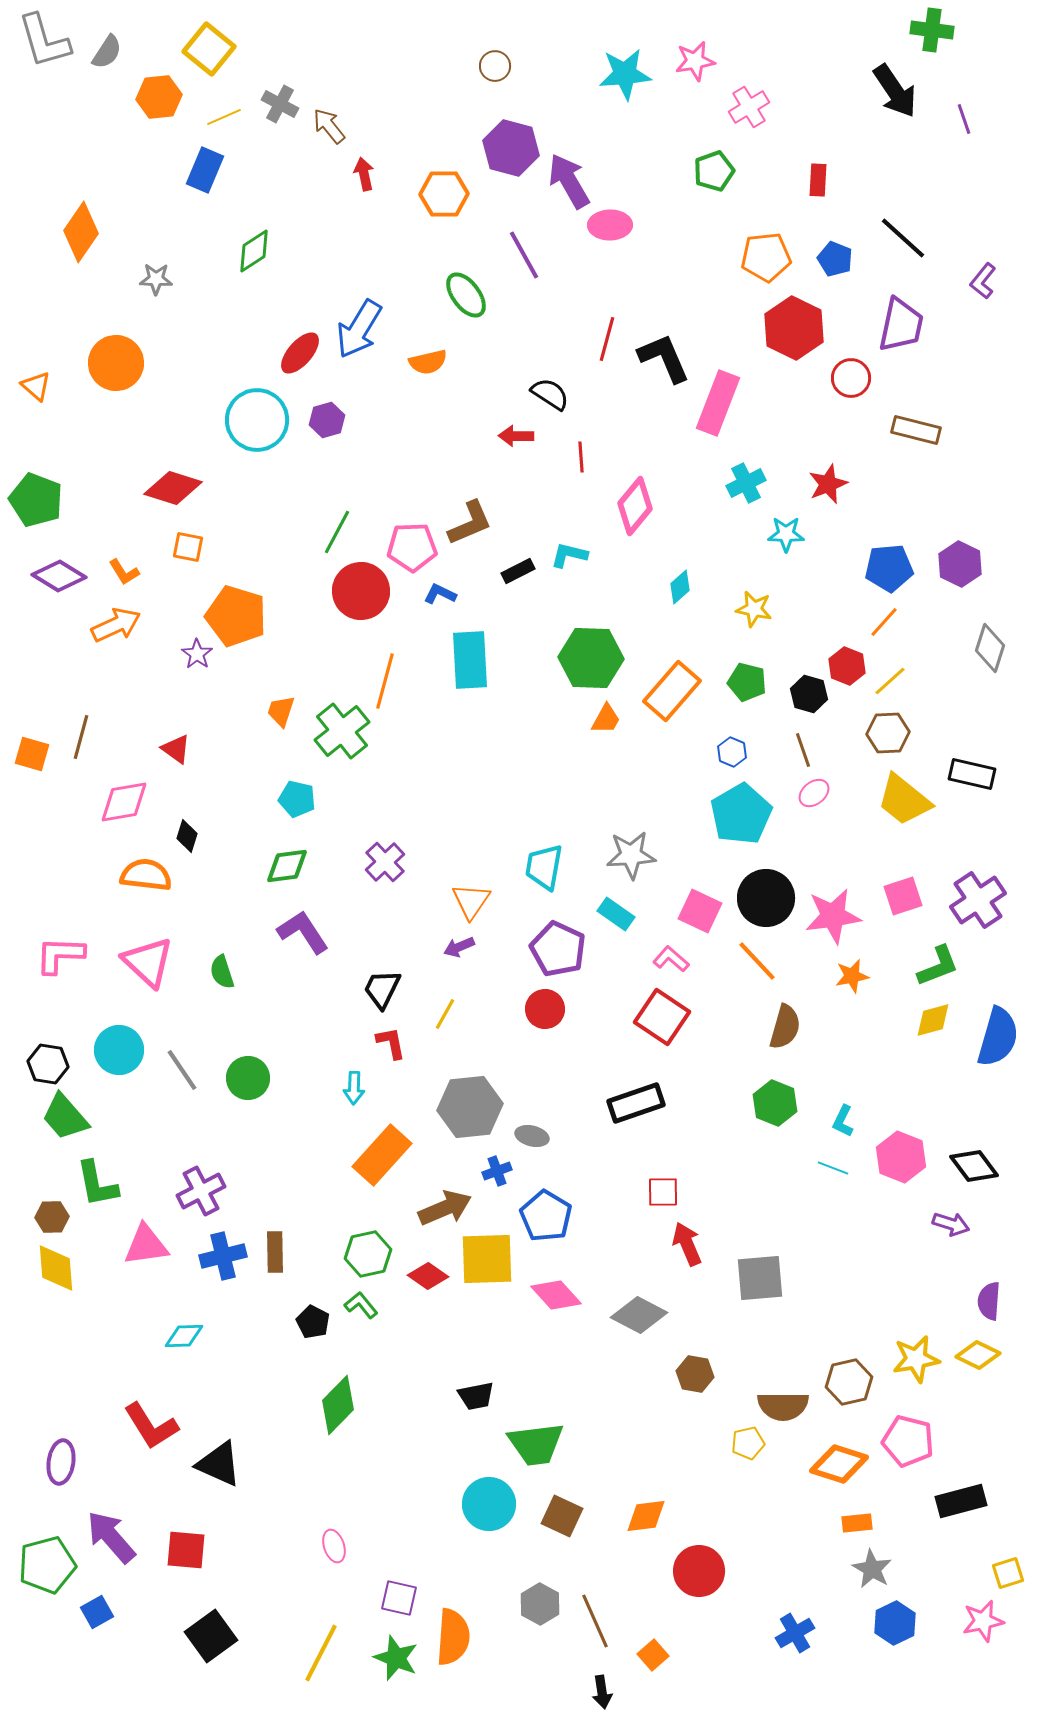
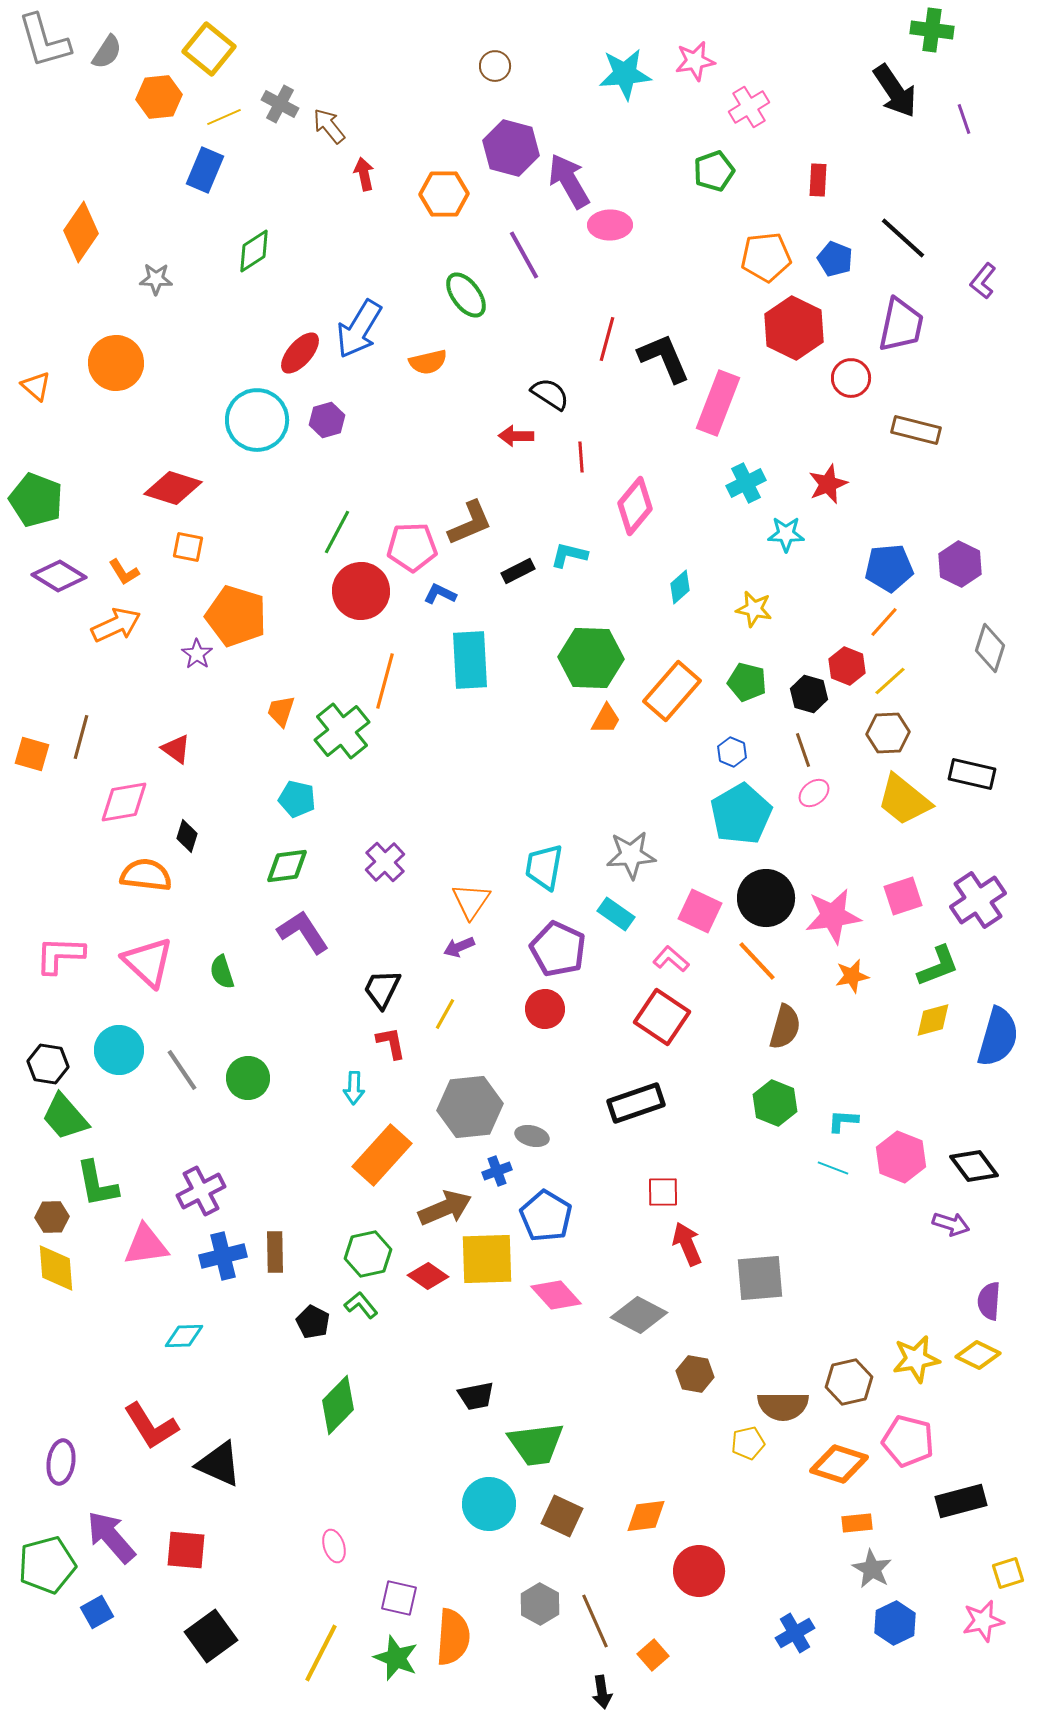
cyan L-shape at (843, 1121): rotated 68 degrees clockwise
